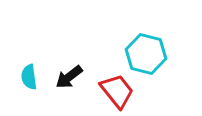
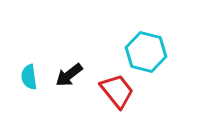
cyan hexagon: moved 2 px up
black arrow: moved 2 px up
